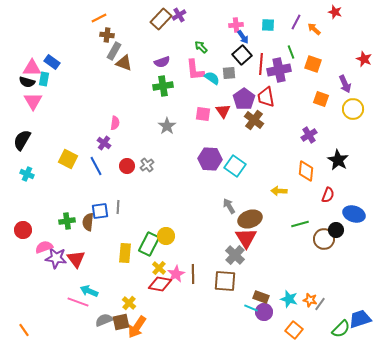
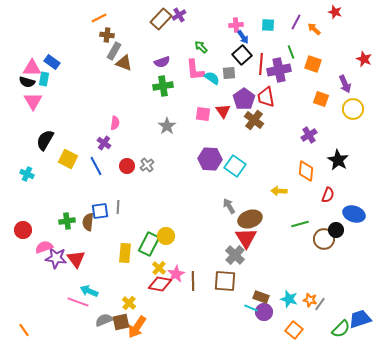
black semicircle at (22, 140): moved 23 px right
brown line at (193, 274): moved 7 px down
